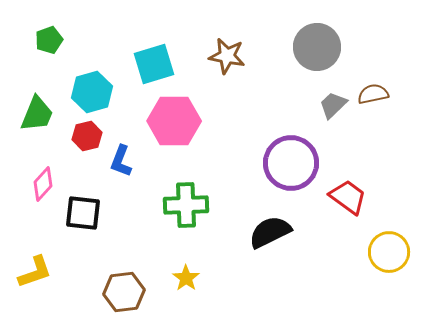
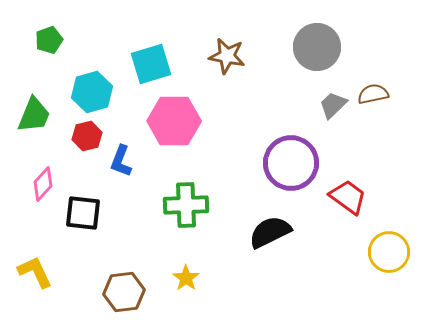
cyan square: moved 3 px left
green trapezoid: moved 3 px left, 1 px down
yellow L-shape: rotated 96 degrees counterclockwise
